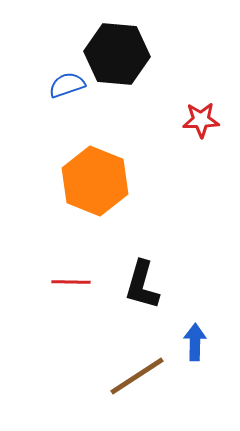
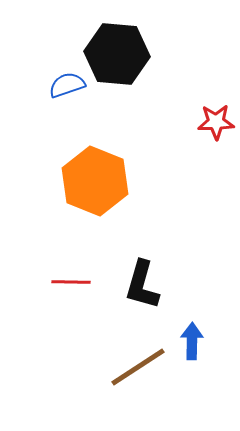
red star: moved 15 px right, 2 px down
blue arrow: moved 3 px left, 1 px up
brown line: moved 1 px right, 9 px up
